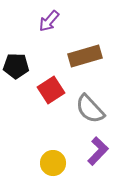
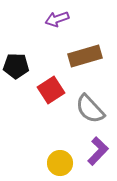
purple arrow: moved 8 px right, 2 px up; rotated 30 degrees clockwise
yellow circle: moved 7 px right
